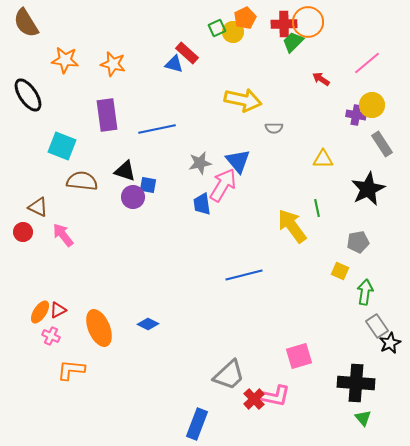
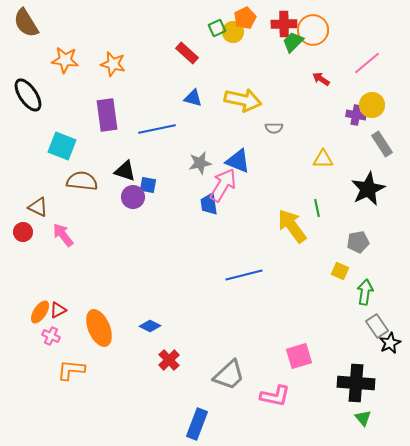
orange circle at (308, 22): moved 5 px right, 8 px down
blue triangle at (174, 64): moved 19 px right, 34 px down
blue triangle at (238, 161): rotated 28 degrees counterclockwise
blue trapezoid at (202, 204): moved 7 px right
blue diamond at (148, 324): moved 2 px right, 2 px down
red cross at (254, 399): moved 85 px left, 39 px up
